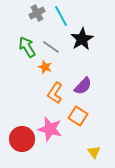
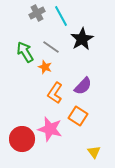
green arrow: moved 2 px left, 5 px down
